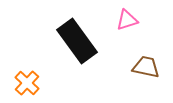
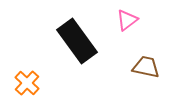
pink triangle: rotated 20 degrees counterclockwise
